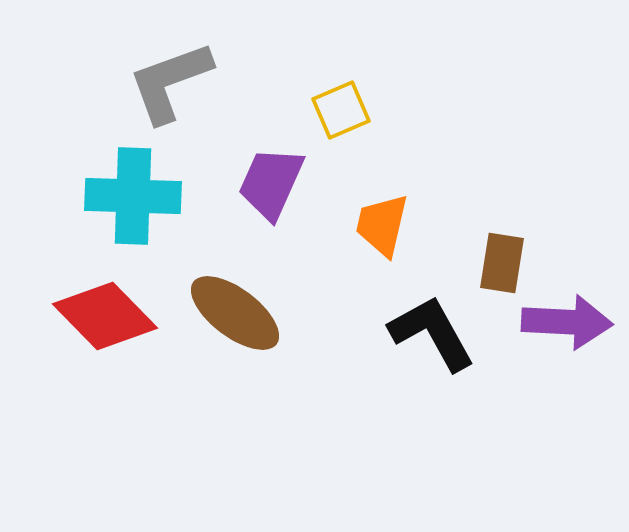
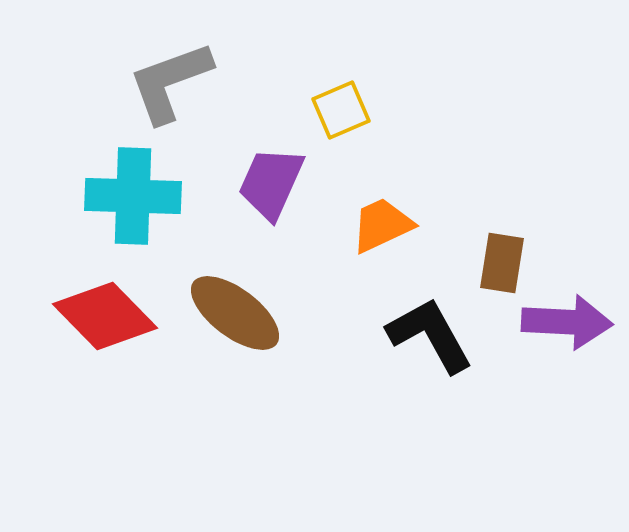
orange trapezoid: rotated 52 degrees clockwise
black L-shape: moved 2 px left, 2 px down
